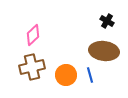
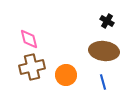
pink diamond: moved 4 px left, 4 px down; rotated 60 degrees counterclockwise
blue line: moved 13 px right, 7 px down
